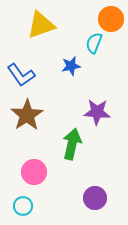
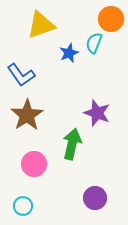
blue star: moved 2 px left, 13 px up; rotated 12 degrees counterclockwise
purple star: moved 1 px down; rotated 16 degrees clockwise
pink circle: moved 8 px up
